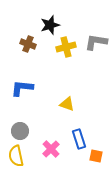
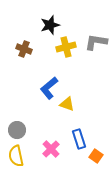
brown cross: moved 4 px left, 5 px down
blue L-shape: moved 27 px right; rotated 45 degrees counterclockwise
gray circle: moved 3 px left, 1 px up
orange square: rotated 24 degrees clockwise
